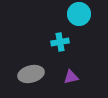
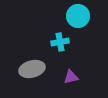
cyan circle: moved 1 px left, 2 px down
gray ellipse: moved 1 px right, 5 px up
